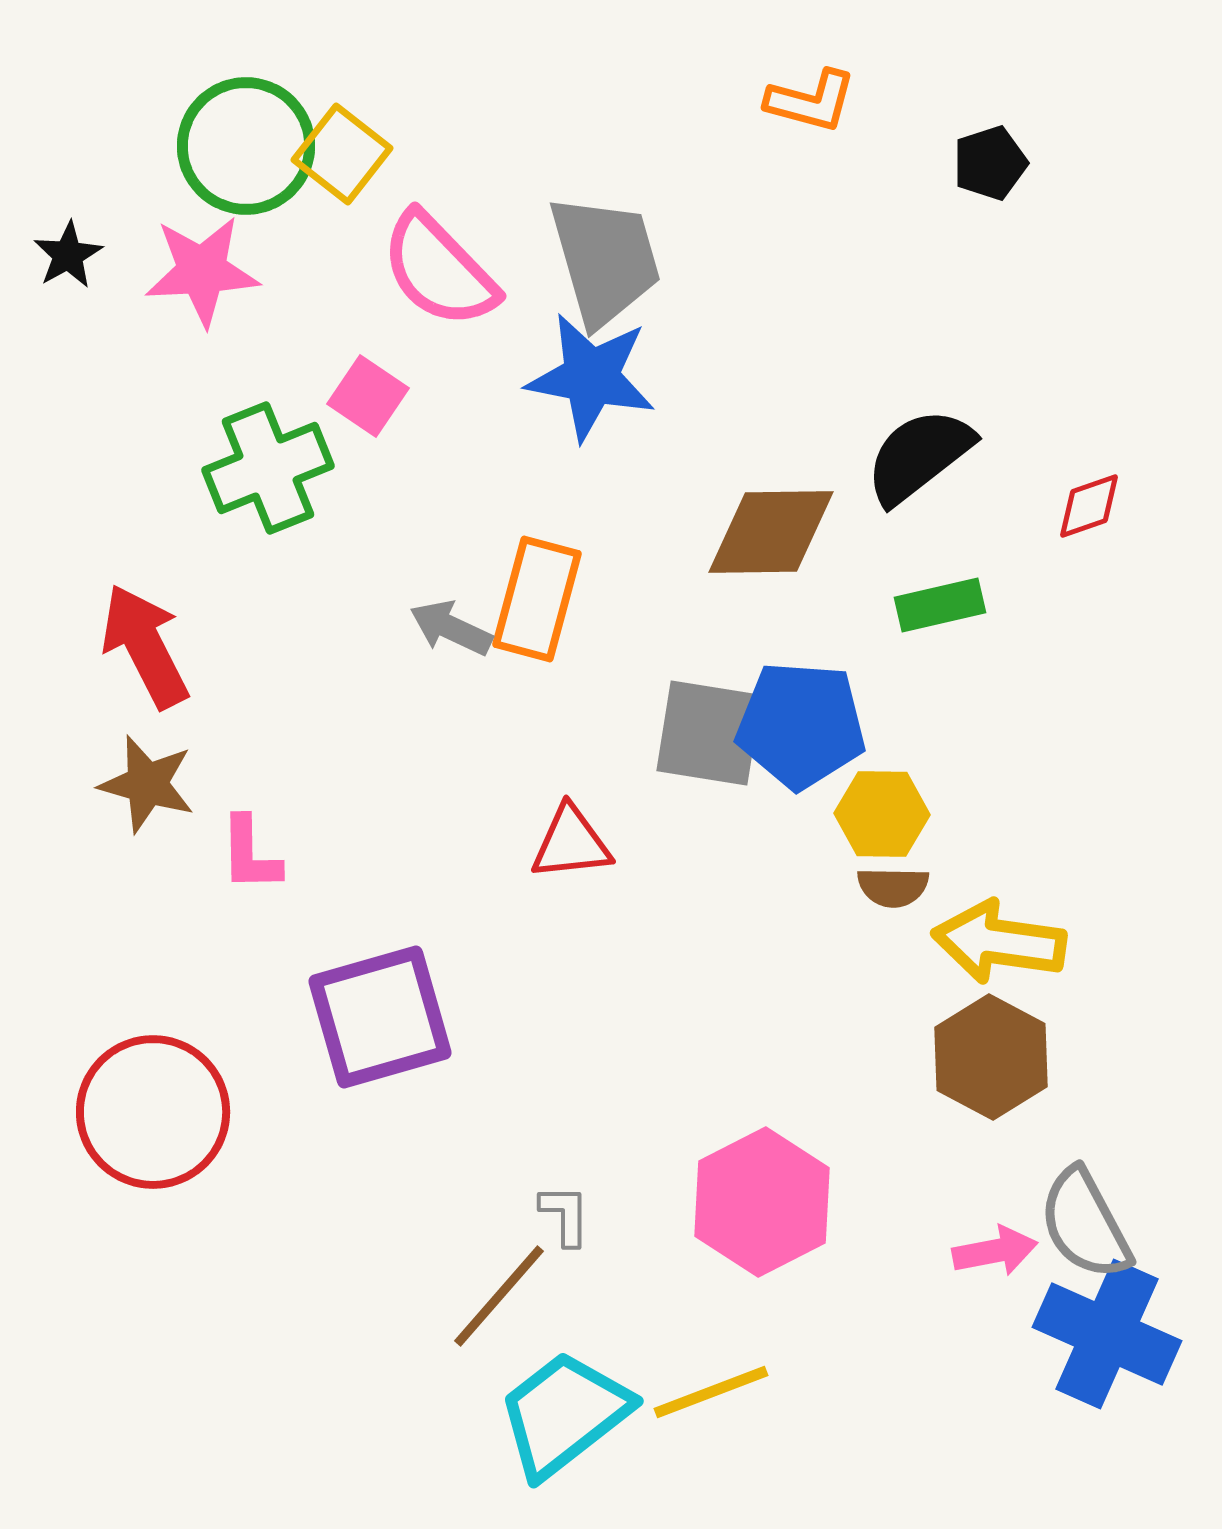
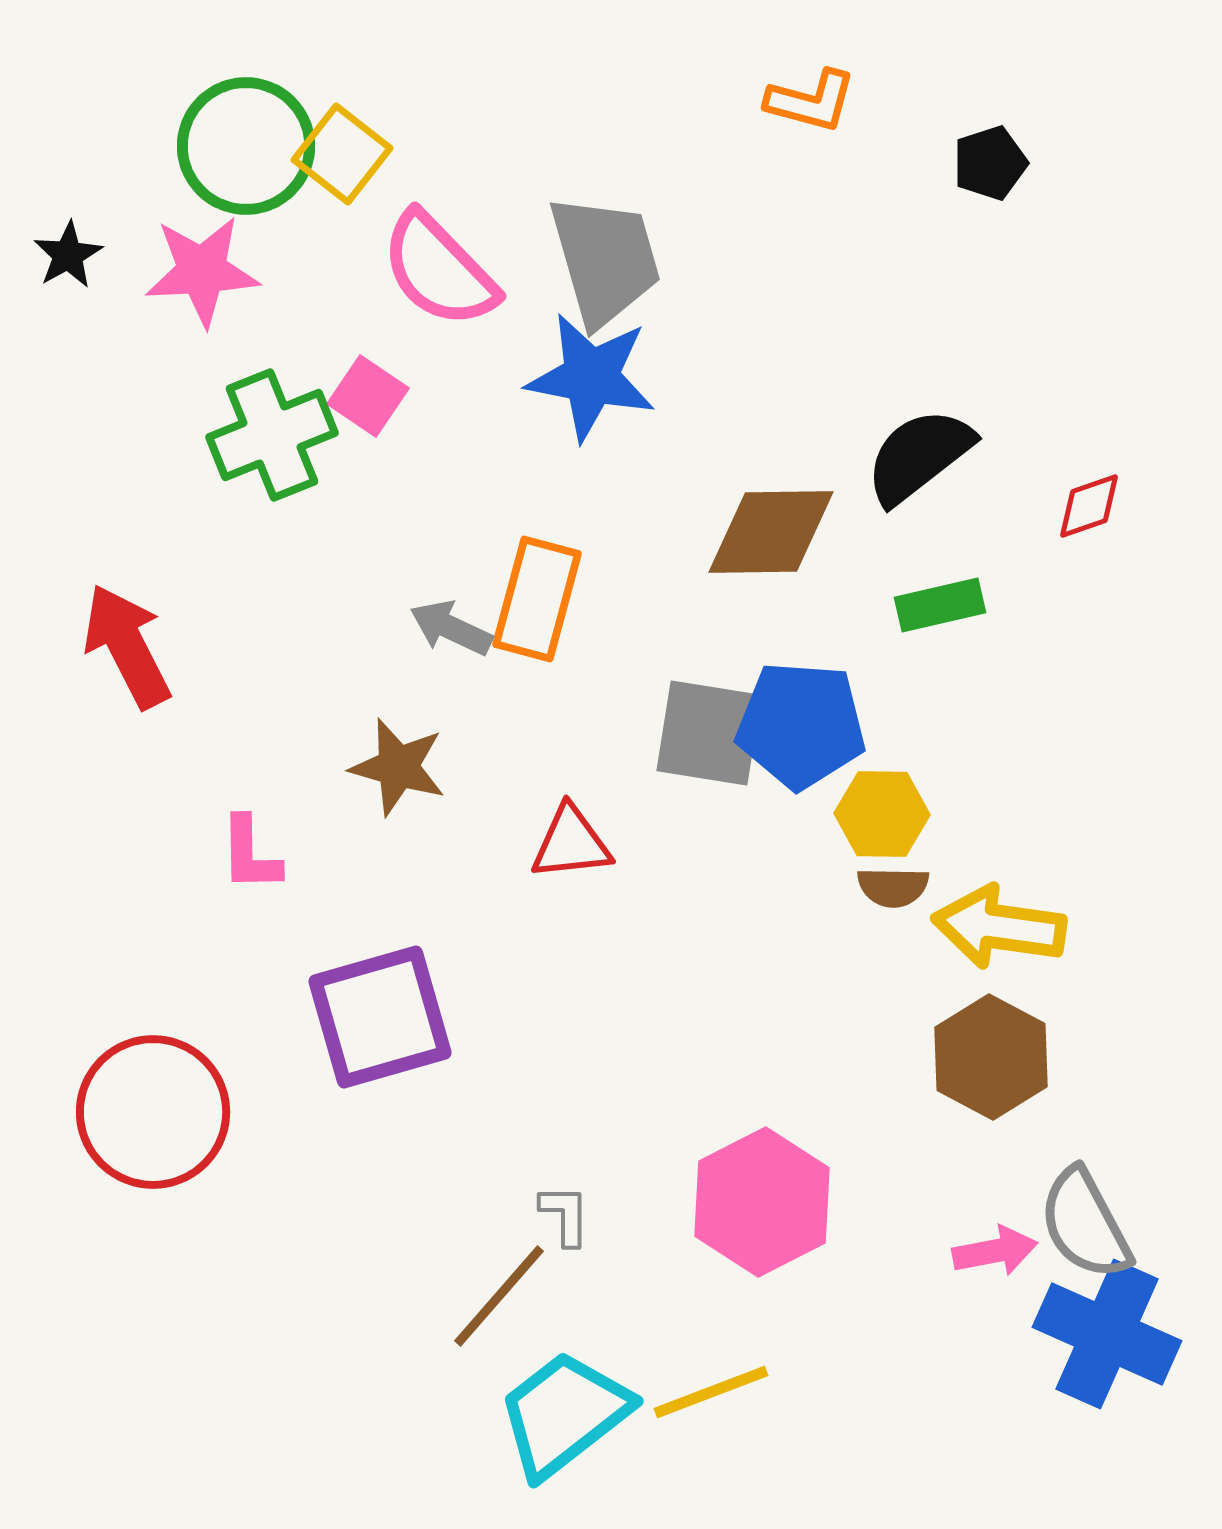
green cross: moved 4 px right, 33 px up
red arrow: moved 18 px left
brown star: moved 251 px right, 17 px up
yellow arrow: moved 15 px up
